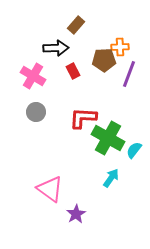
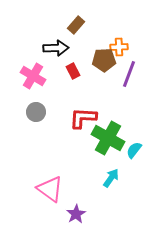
orange cross: moved 1 px left
